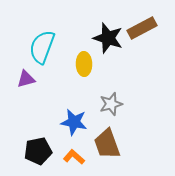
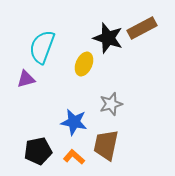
yellow ellipse: rotated 25 degrees clockwise
brown trapezoid: moved 1 px left, 1 px down; rotated 32 degrees clockwise
